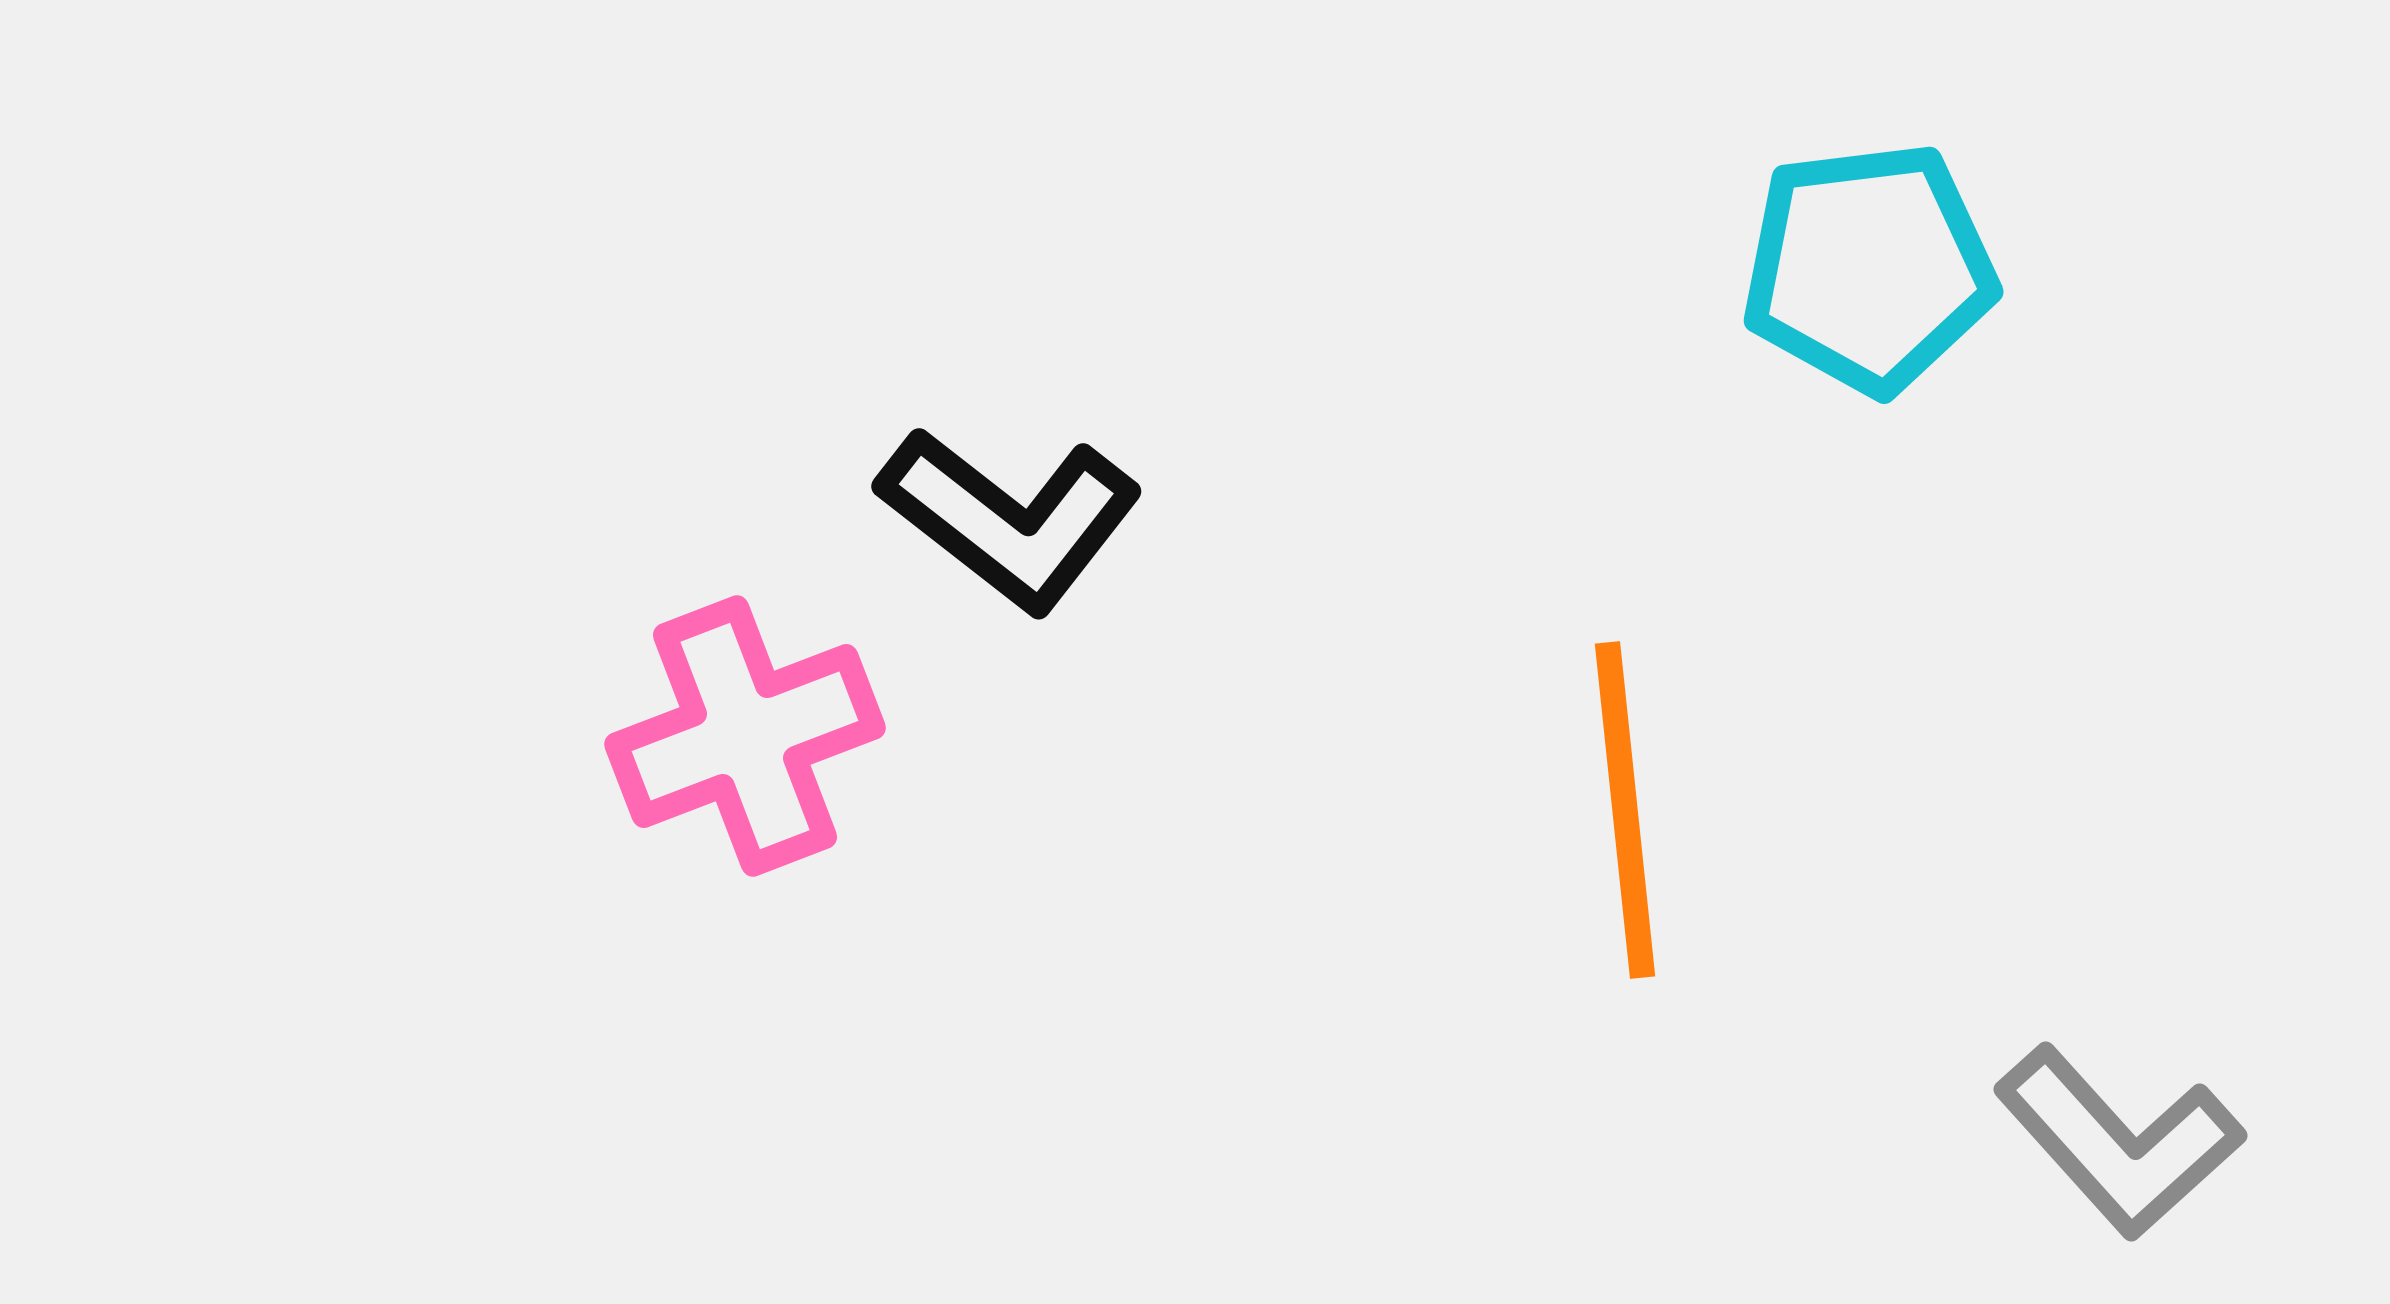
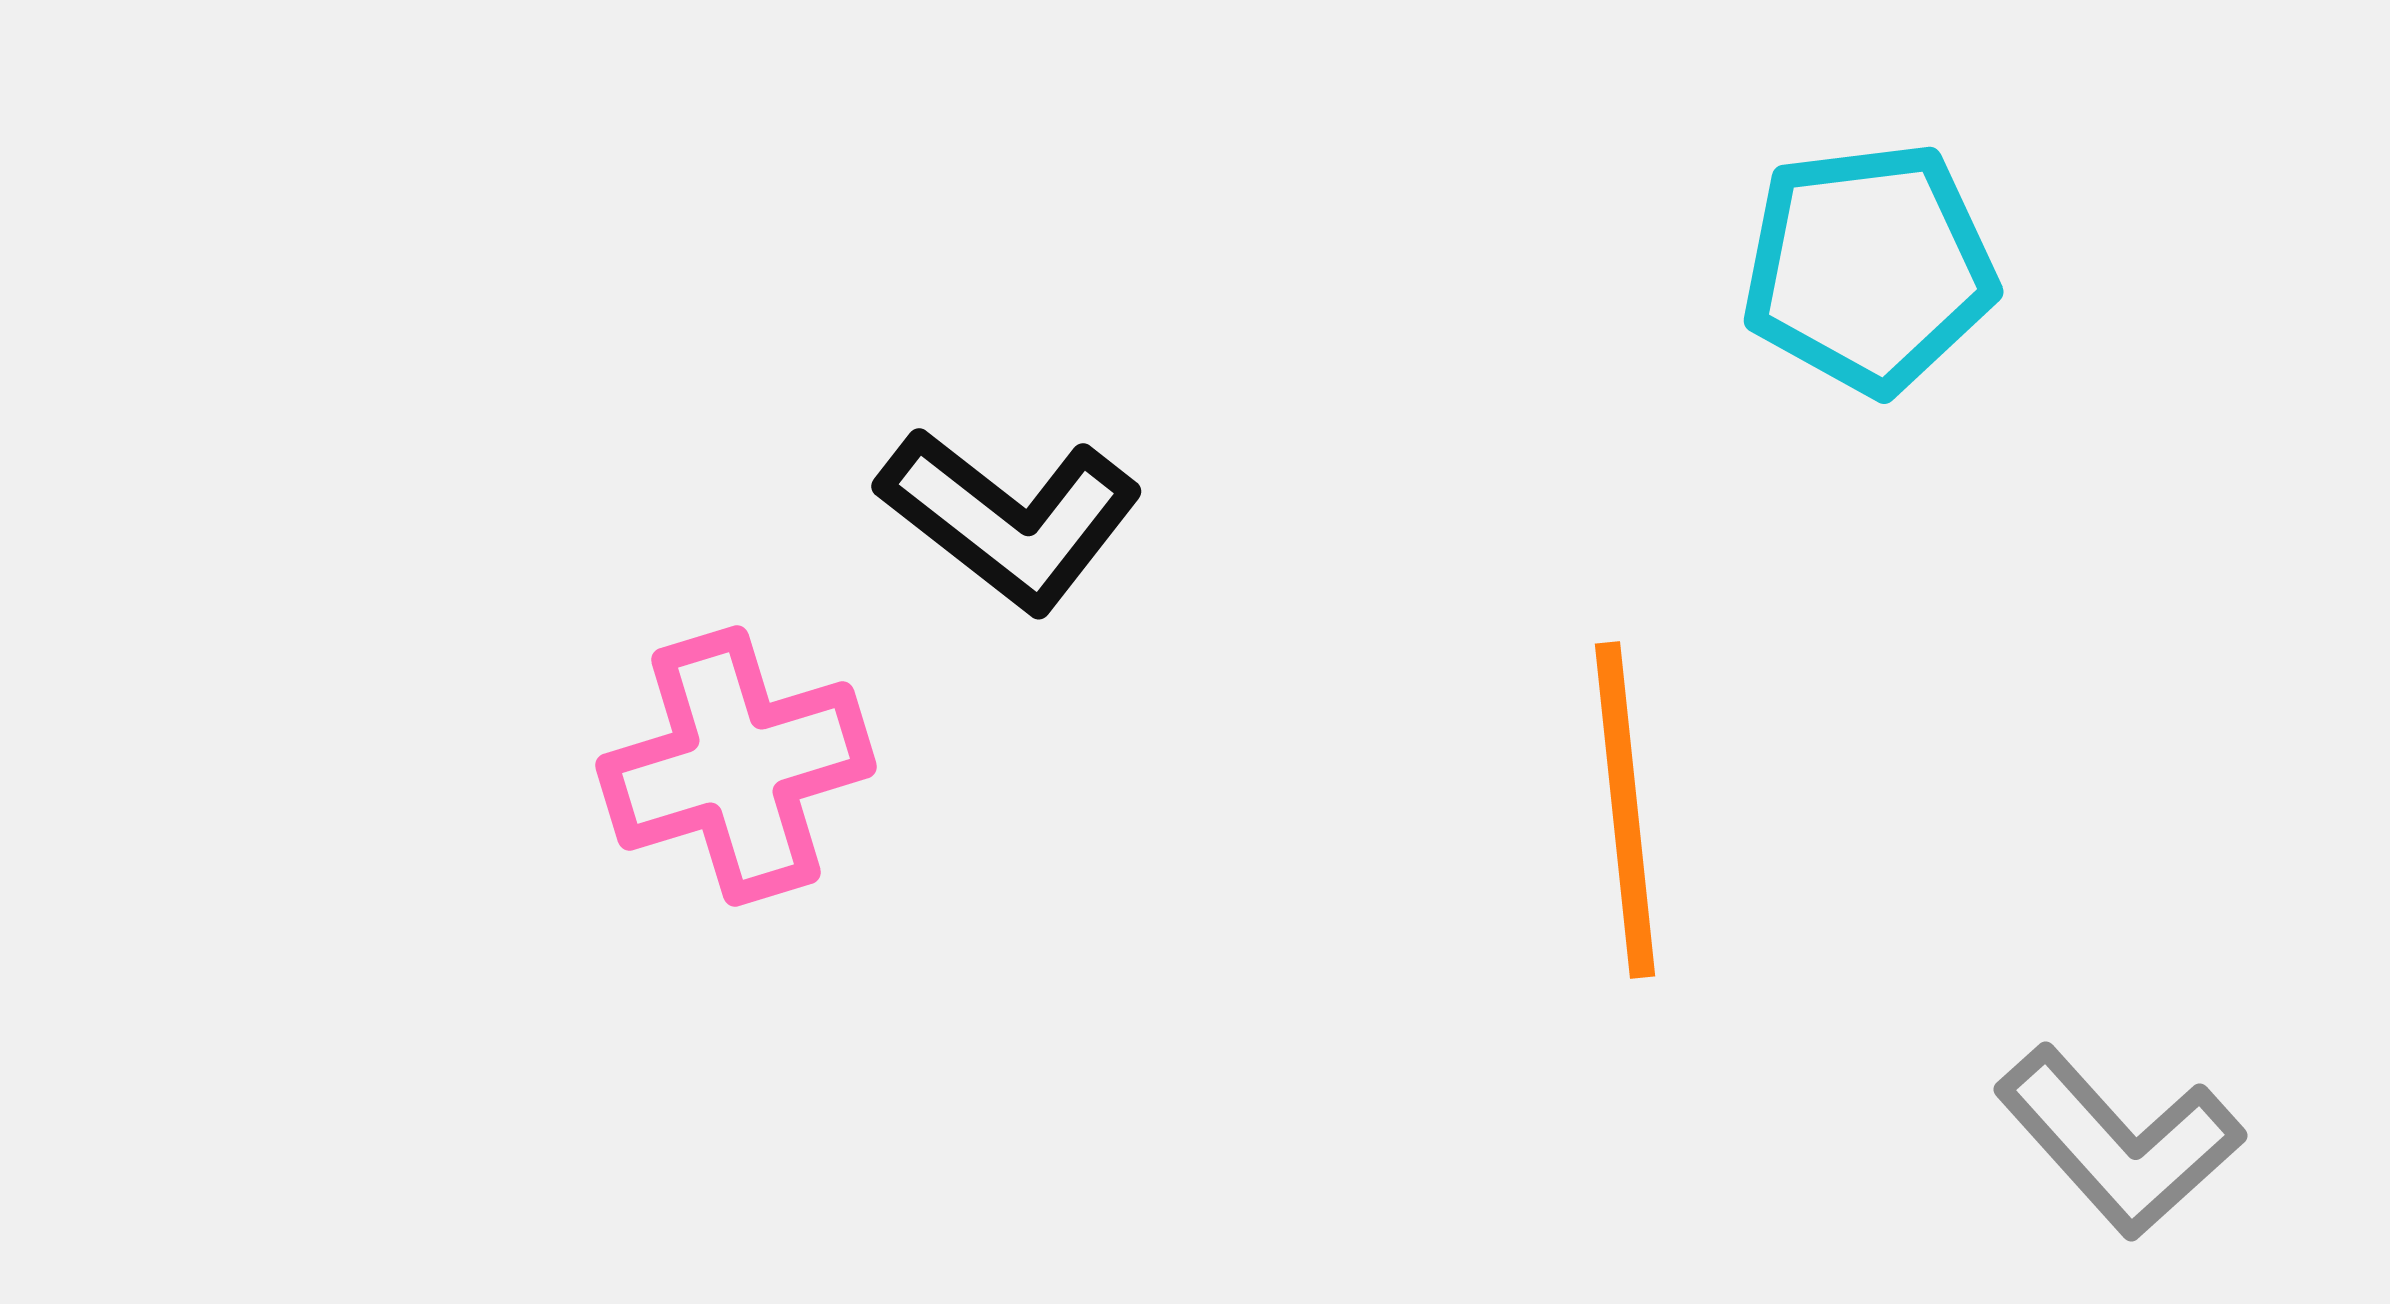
pink cross: moved 9 px left, 30 px down; rotated 4 degrees clockwise
